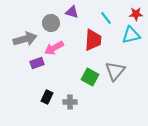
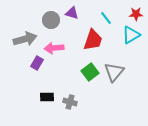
purple triangle: moved 1 px down
gray circle: moved 3 px up
cyan triangle: rotated 18 degrees counterclockwise
red trapezoid: rotated 15 degrees clockwise
pink arrow: rotated 24 degrees clockwise
purple rectangle: rotated 40 degrees counterclockwise
gray triangle: moved 1 px left, 1 px down
green square: moved 5 px up; rotated 24 degrees clockwise
black rectangle: rotated 64 degrees clockwise
gray cross: rotated 16 degrees clockwise
